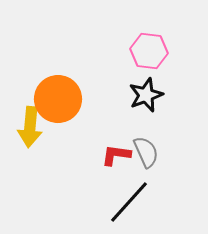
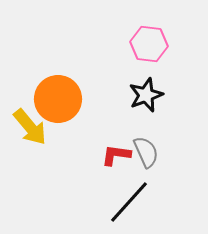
pink hexagon: moved 7 px up
yellow arrow: rotated 45 degrees counterclockwise
